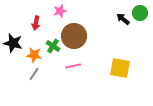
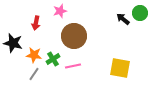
green cross: moved 13 px down; rotated 24 degrees clockwise
